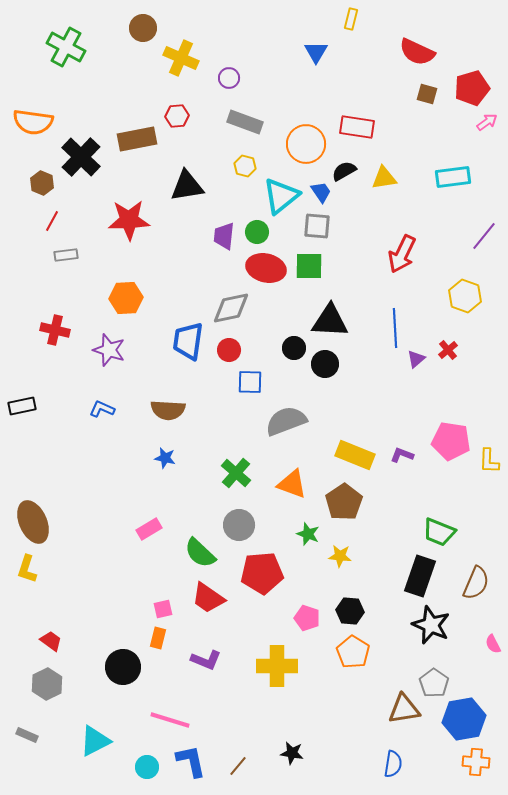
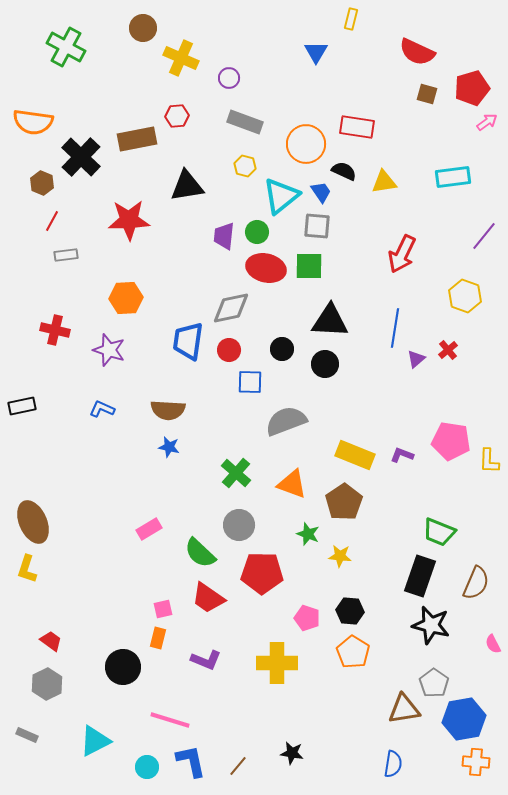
black semicircle at (344, 171): rotated 55 degrees clockwise
yellow triangle at (384, 178): moved 4 px down
blue line at (395, 328): rotated 12 degrees clockwise
black circle at (294, 348): moved 12 px left, 1 px down
blue star at (165, 458): moved 4 px right, 11 px up
red pentagon at (262, 573): rotated 6 degrees clockwise
black star at (431, 625): rotated 9 degrees counterclockwise
yellow cross at (277, 666): moved 3 px up
